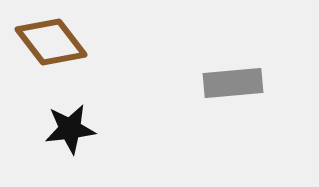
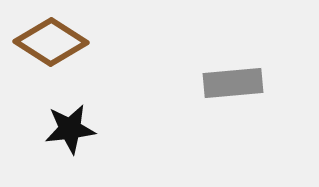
brown diamond: rotated 20 degrees counterclockwise
